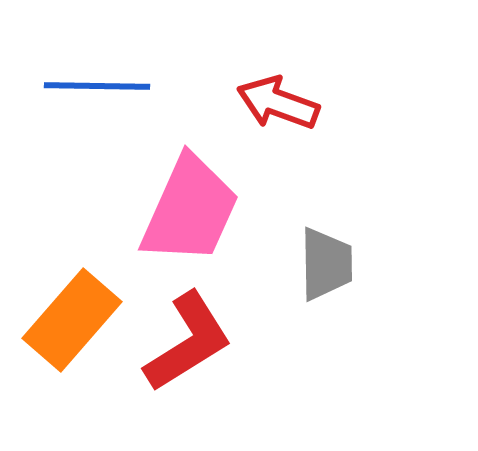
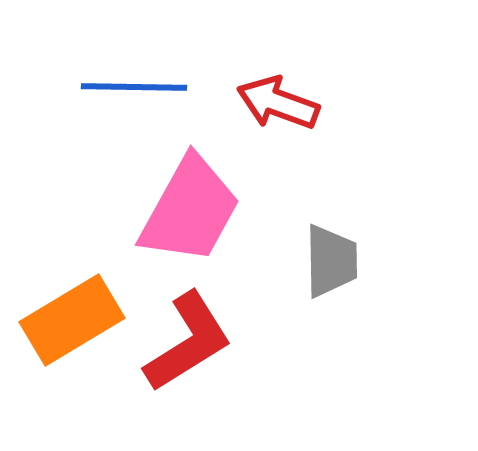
blue line: moved 37 px right, 1 px down
pink trapezoid: rotated 5 degrees clockwise
gray trapezoid: moved 5 px right, 3 px up
orange rectangle: rotated 18 degrees clockwise
